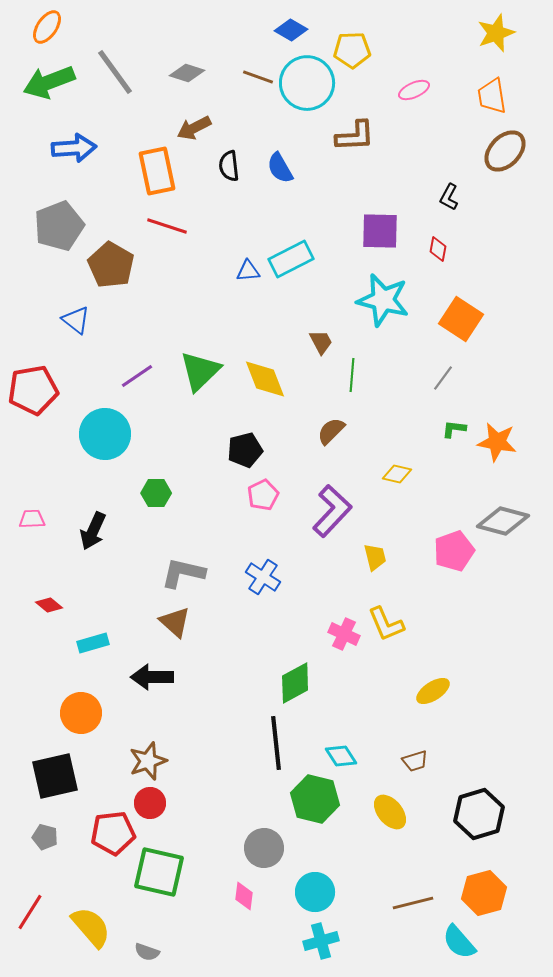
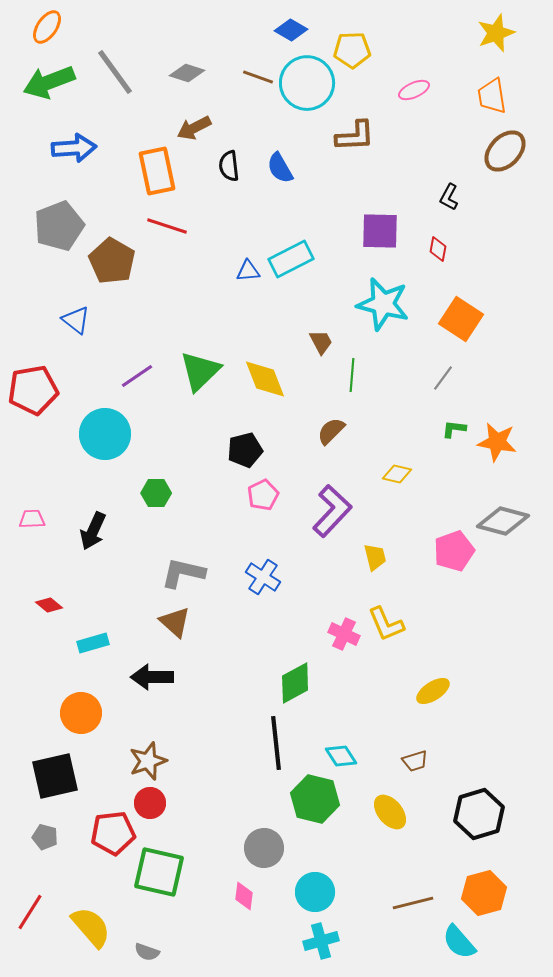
brown pentagon at (111, 265): moved 1 px right, 4 px up
cyan star at (383, 300): moved 4 px down
